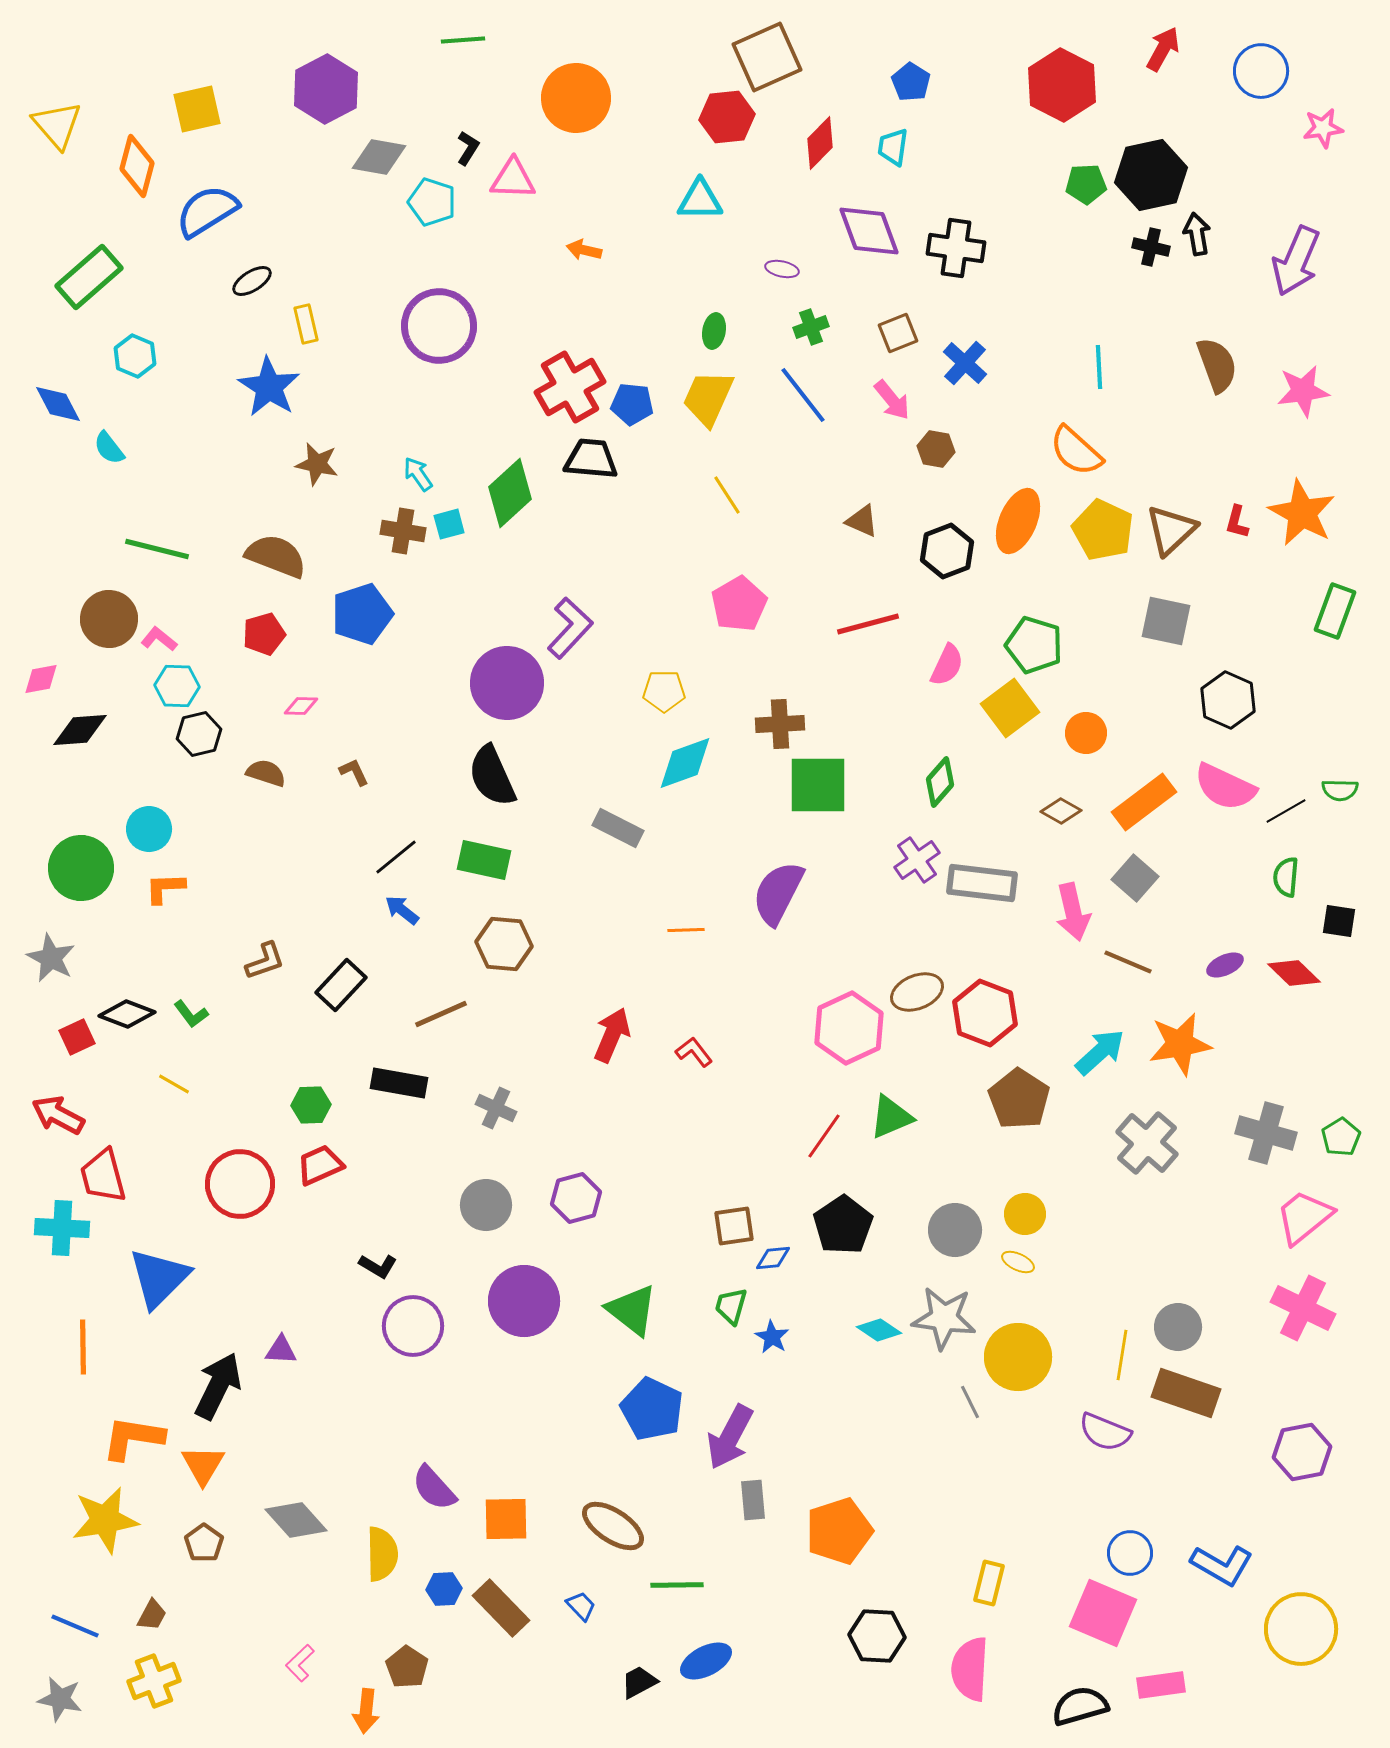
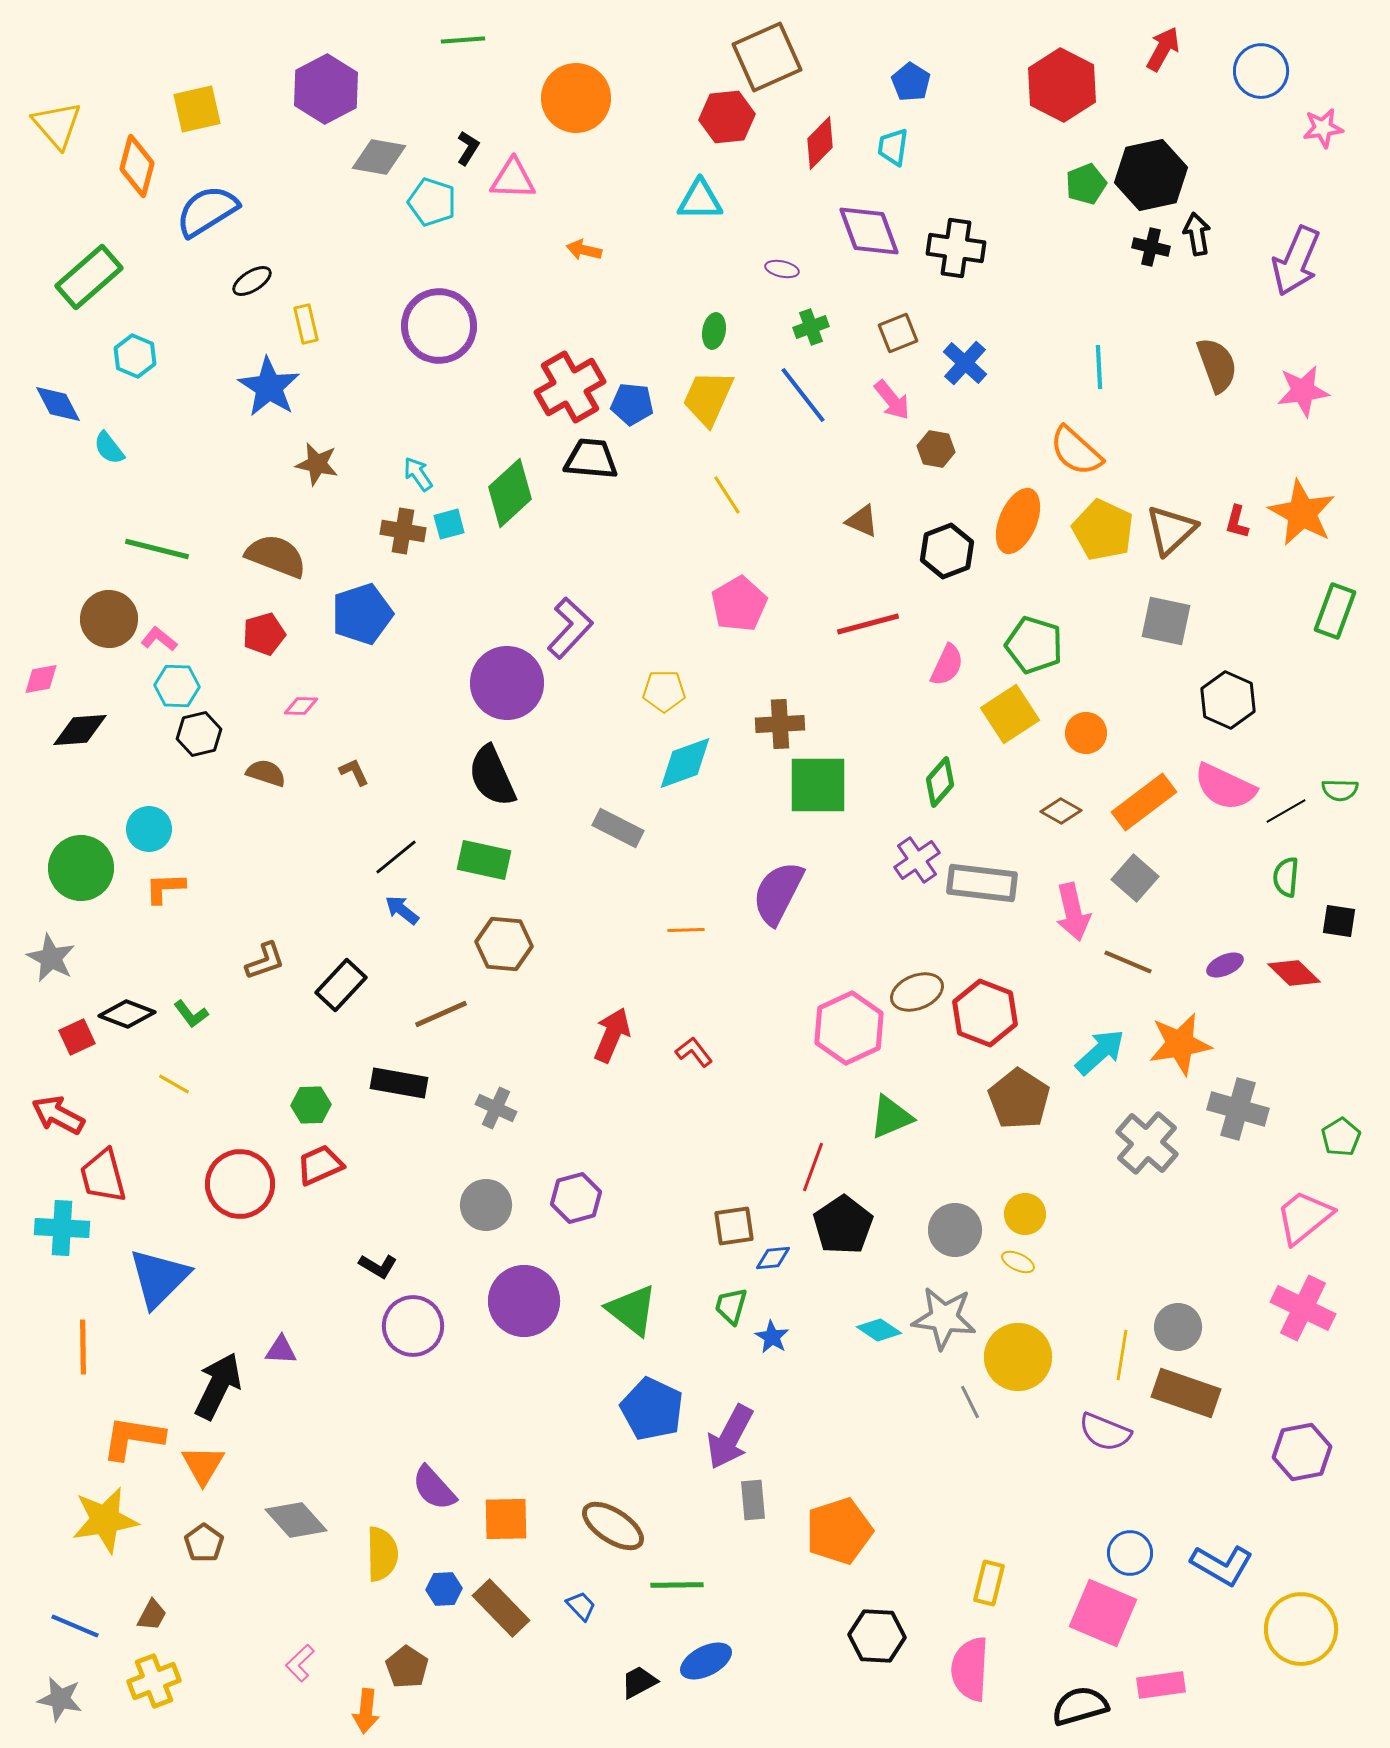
green pentagon at (1086, 184): rotated 18 degrees counterclockwise
yellow square at (1010, 708): moved 6 px down; rotated 4 degrees clockwise
gray cross at (1266, 1133): moved 28 px left, 24 px up
red line at (824, 1136): moved 11 px left, 31 px down; rotated 15 degrees counterclockwise
